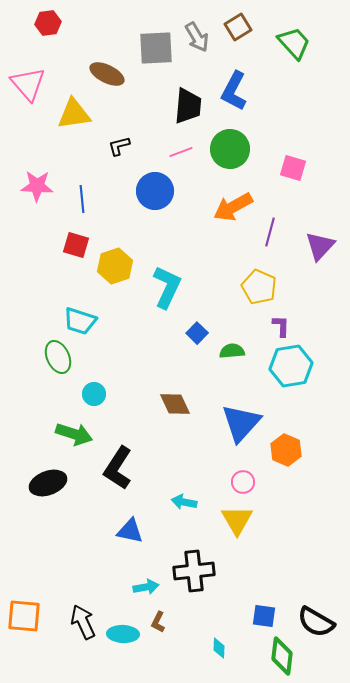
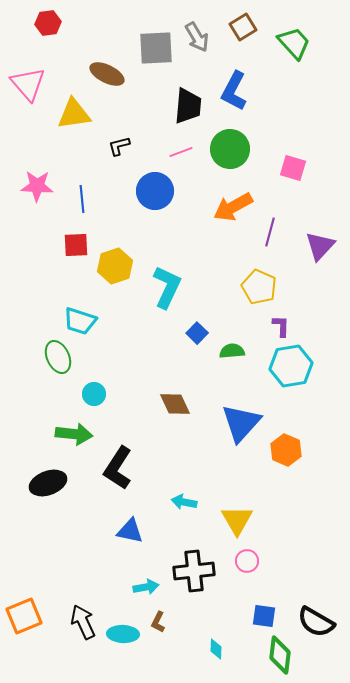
brown square at (238, 27): moved 5 px right
red square at (76, 245): rotated 20 degrees counterclockwise
green arrow at (74, 434): rotated 12 degrees counterclockwise
pink circle at (243, 482): moved 4 px right, 79 px down
orange square at (24, 616): rotated 27 degrees counterclockwise
cyan diamond at (219, 648): moved 3 px left, 1 px down
green diamond at (282, 656): moved 2 px left, 1 px up
